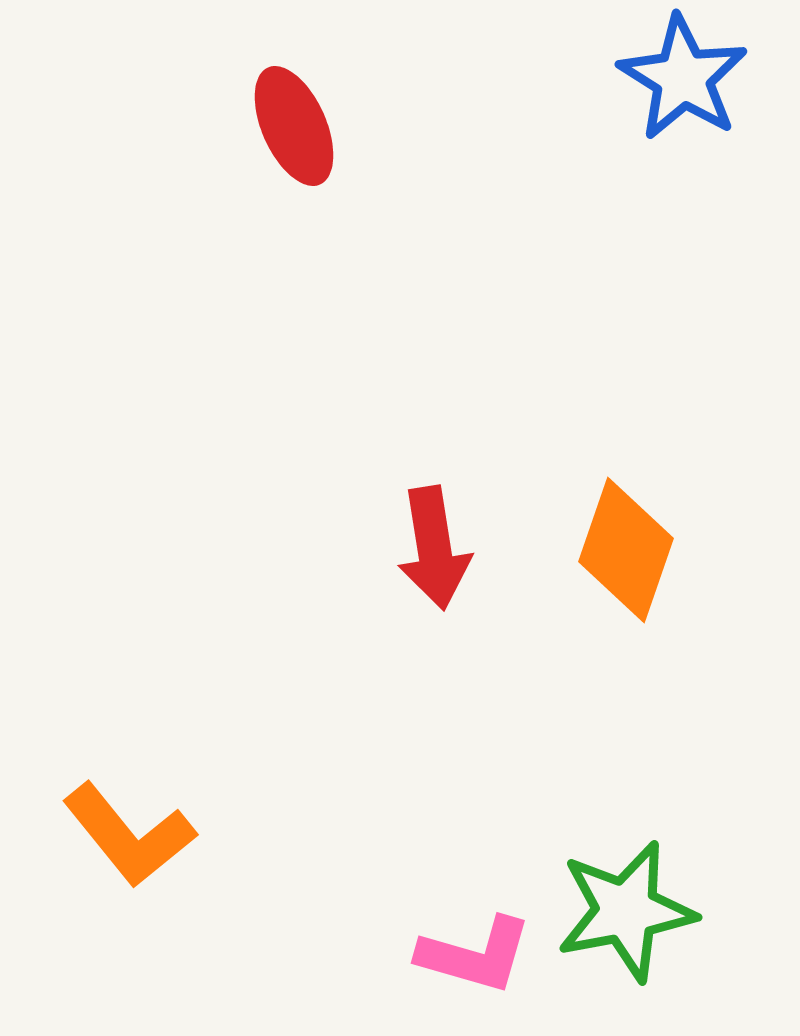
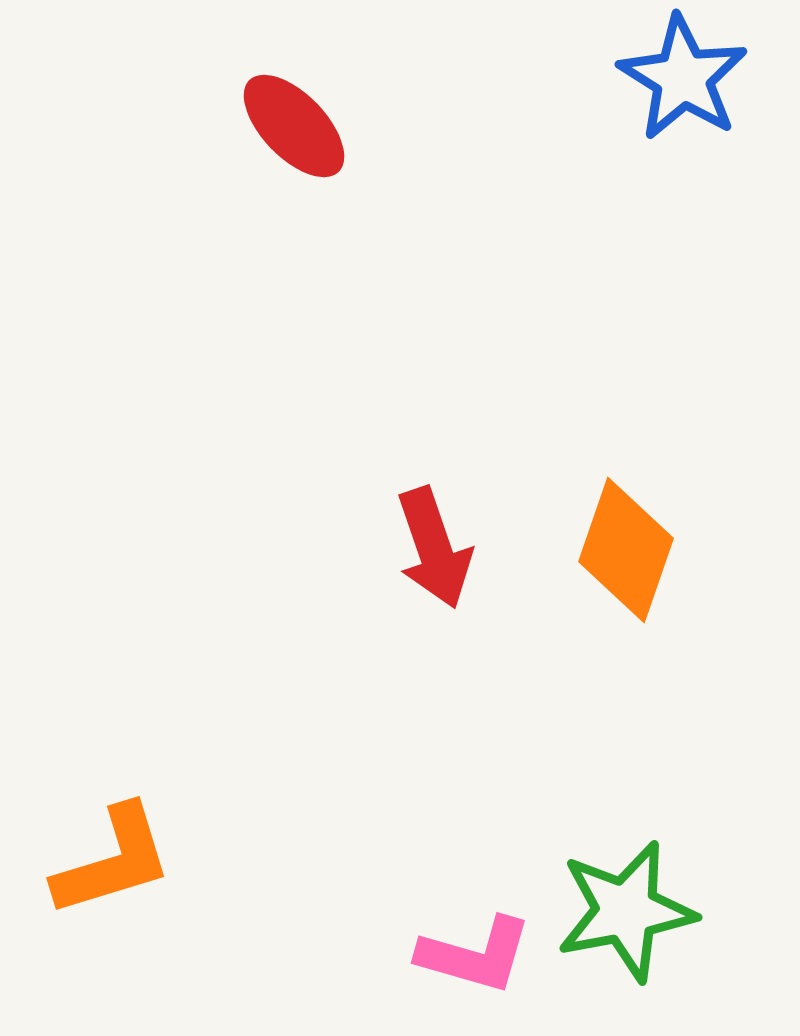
red ellipse: rotated 20 degrees counterclockwise
red arrow: rotated 10 degrees counterclockwise
orange L-shape: moved 16 px left, 26 px down; rotated 68 degrees counterclockwise
